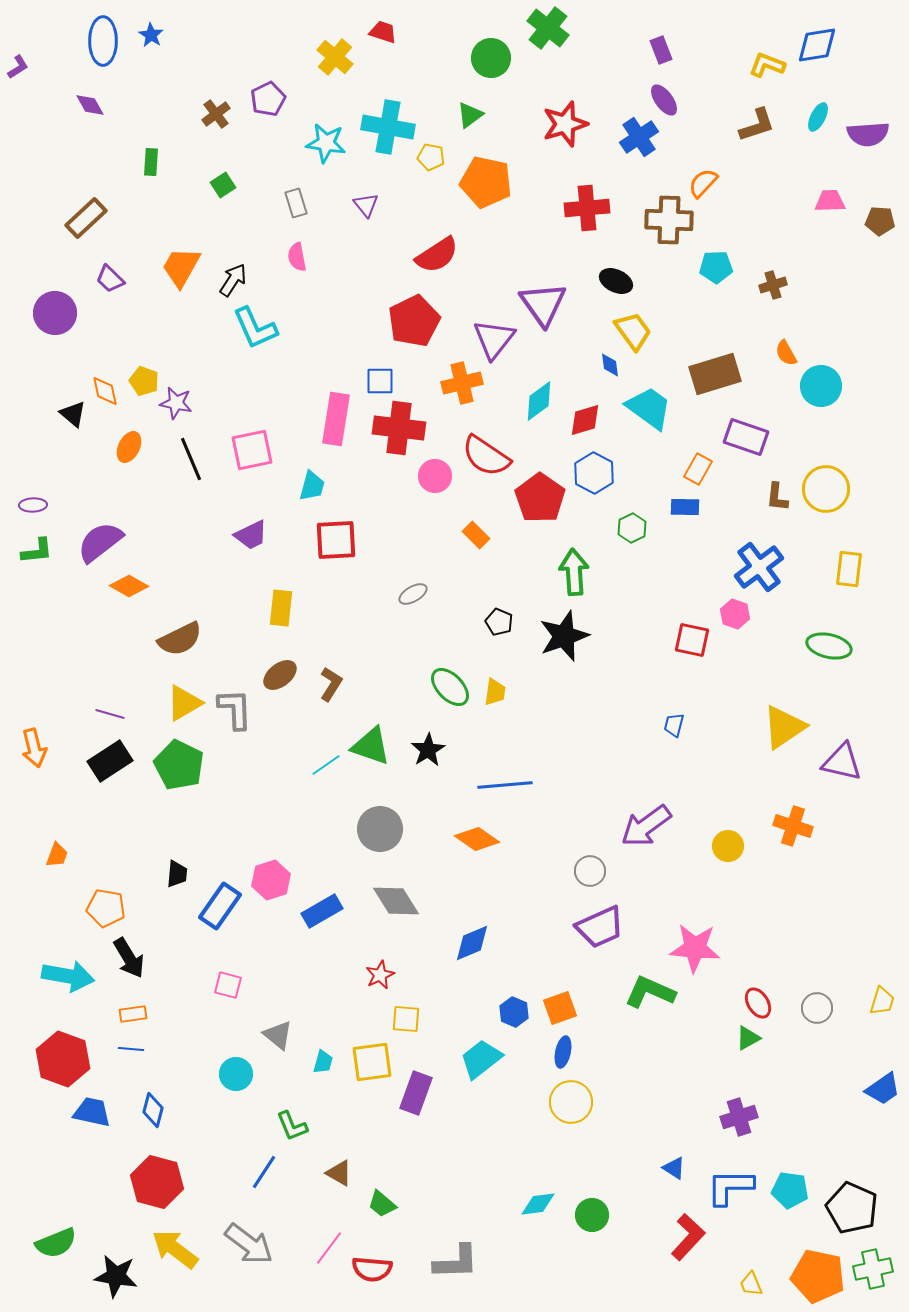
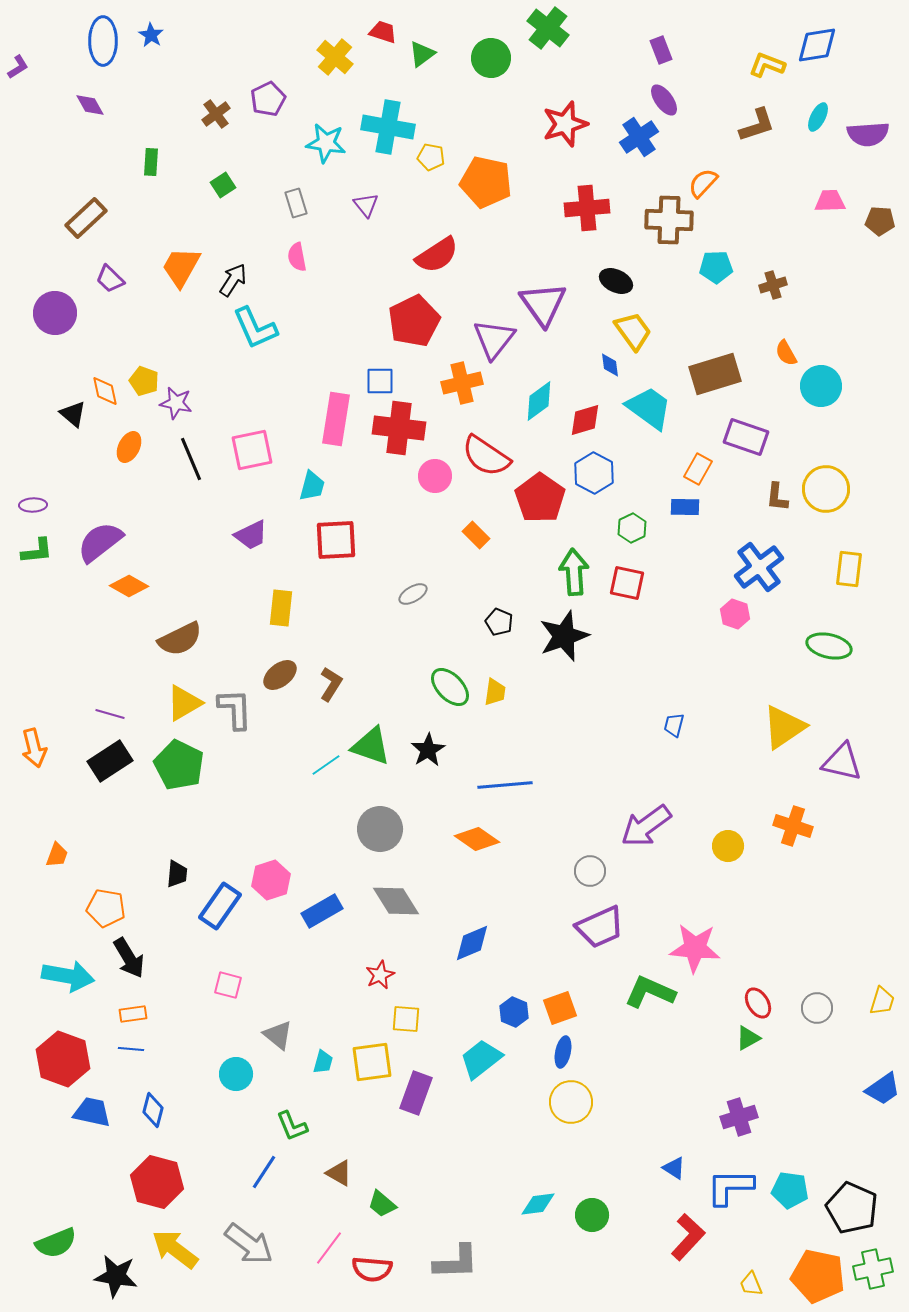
green triangle at (470, 115): moved 48 px left, 61 px up
red square at (692, 640): moved 65 px left, 57 px up
